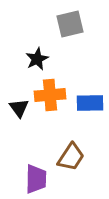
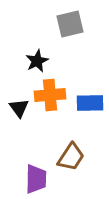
black star: moved 2 px down
